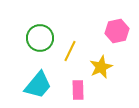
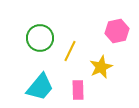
cyan trapezoid: moved 2 px right, 2 px down
